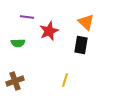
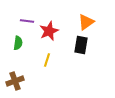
purple line: moved 4 px down
orange triangle: rotated 42 degrees clockwise
green semicircle: rotated 80 degrees counterclockwise
yellow line: moved 18 px left, 20 px up
